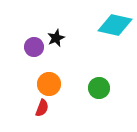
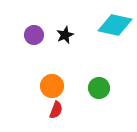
black star: moved 9 px right, 3 px up
purple circle: moved 12 px up
orange circle: moved 3 px right, 2 px down
red semicircle: moved 14 px right, 2 px down
